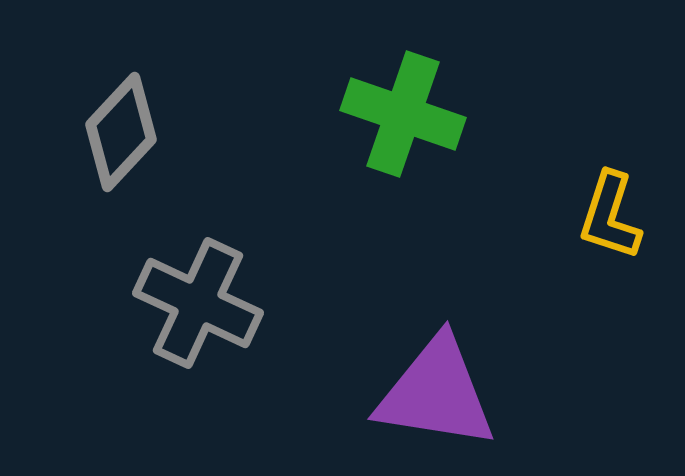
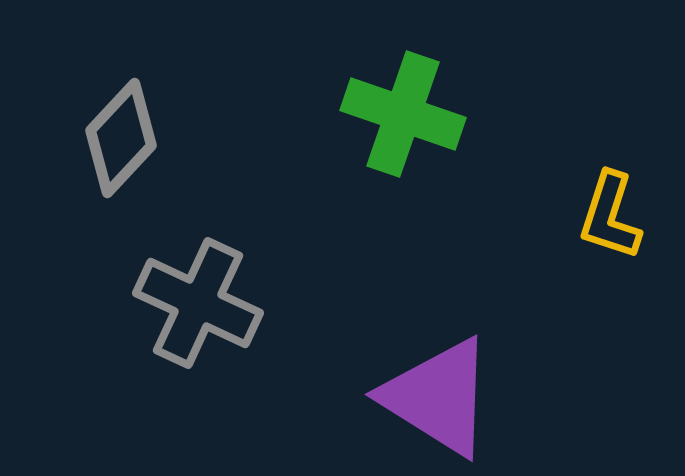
gray diamond: moved 6 px down
purple triangle: moved 2 px right, 4 px down; rotated 23 degrees clockwise
